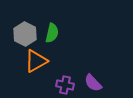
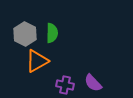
green semicircle: rotated 12 degrees counterclockwise
orange triangle: moved 1 px right
